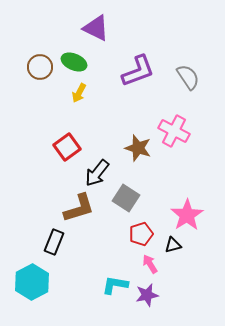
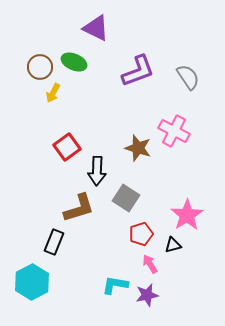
yellow arrow: moved 26 px left
black arrow: moved 2 px up; rotated 36 degrees counterclockwise
